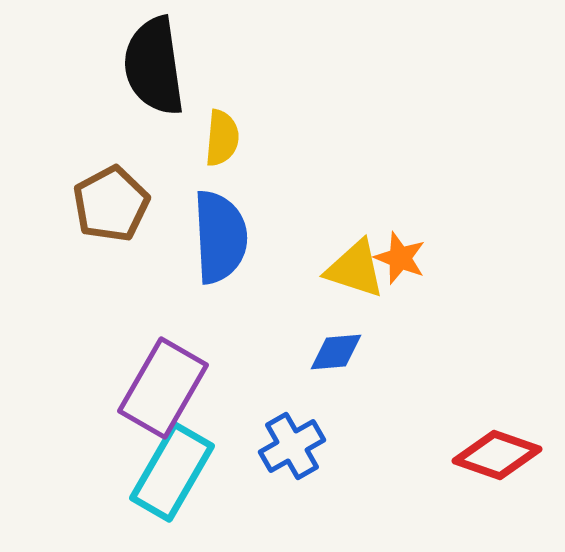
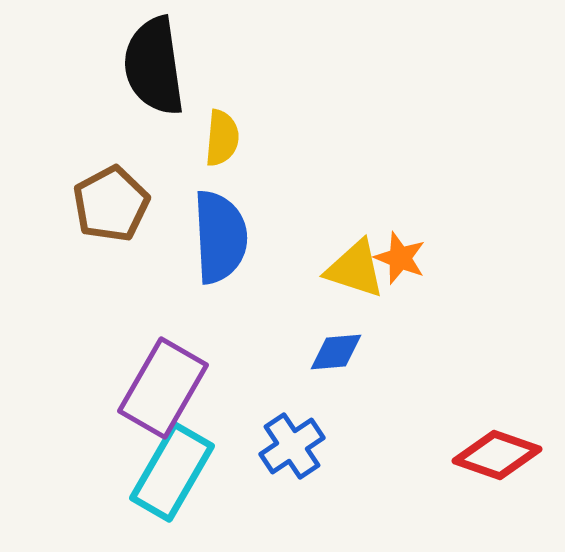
blue cross: rotated 4 degrees counterclockwise
